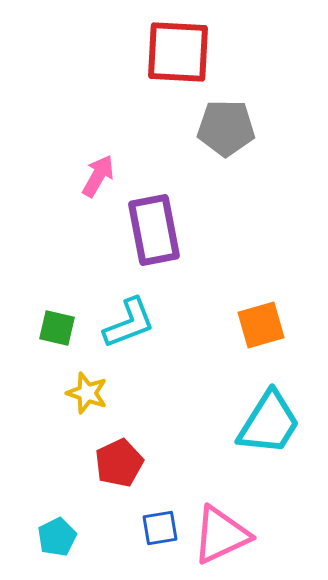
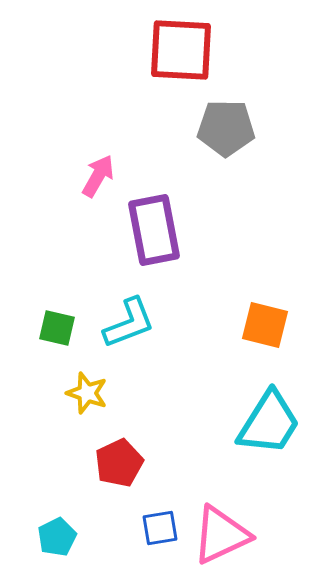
red square: moved 3 px right, 2 px up
orange square: moved 4 px right; rotated 30 degrees clockwise
